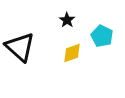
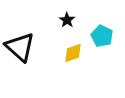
yellow diamond: moved 1 px right
